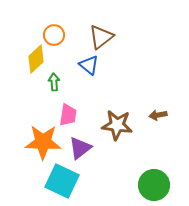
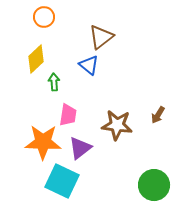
orange circle: moved 10 px left, 18 px up
brown arrow: rotated 48 degrees counterclockwise
